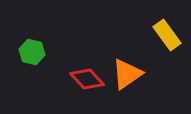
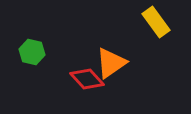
yellow rectangle: moved 11 px left, 13 px up
orange triangle: moved 16 px left, 11 px up
